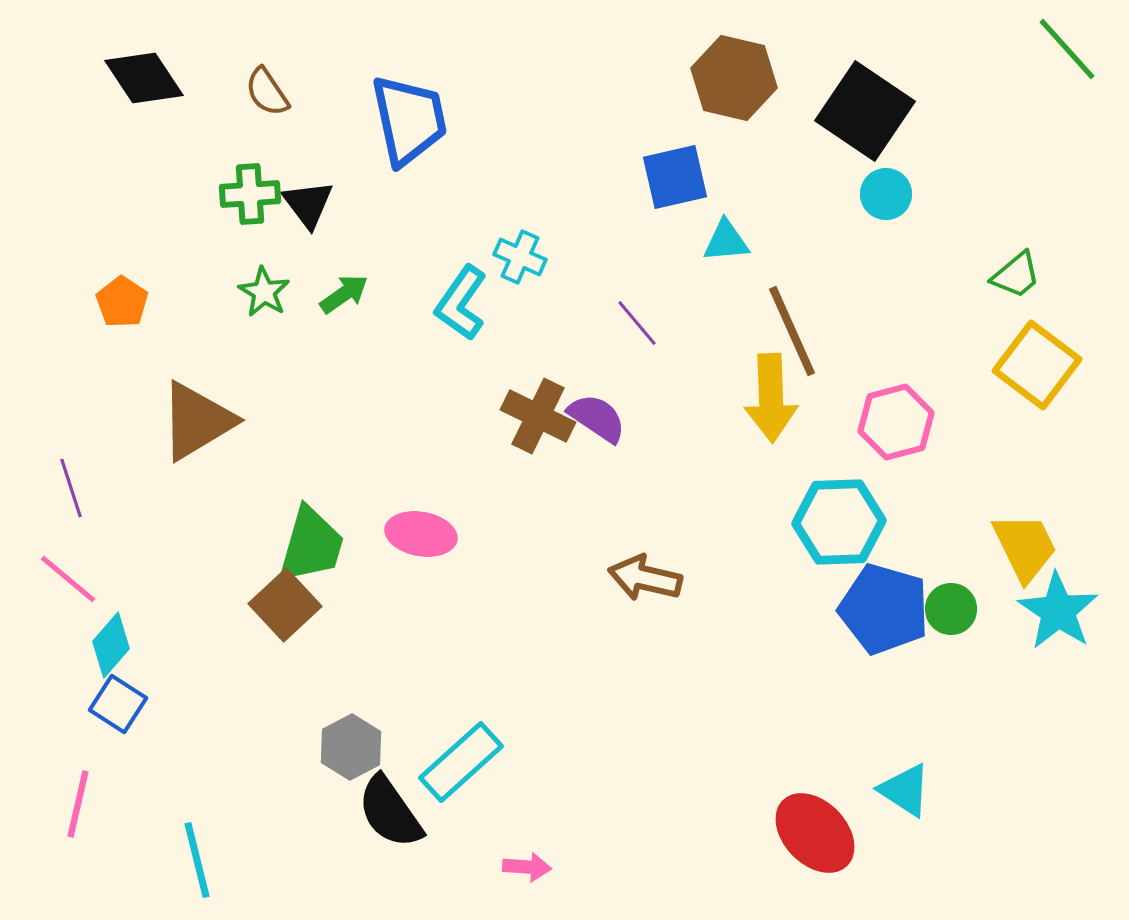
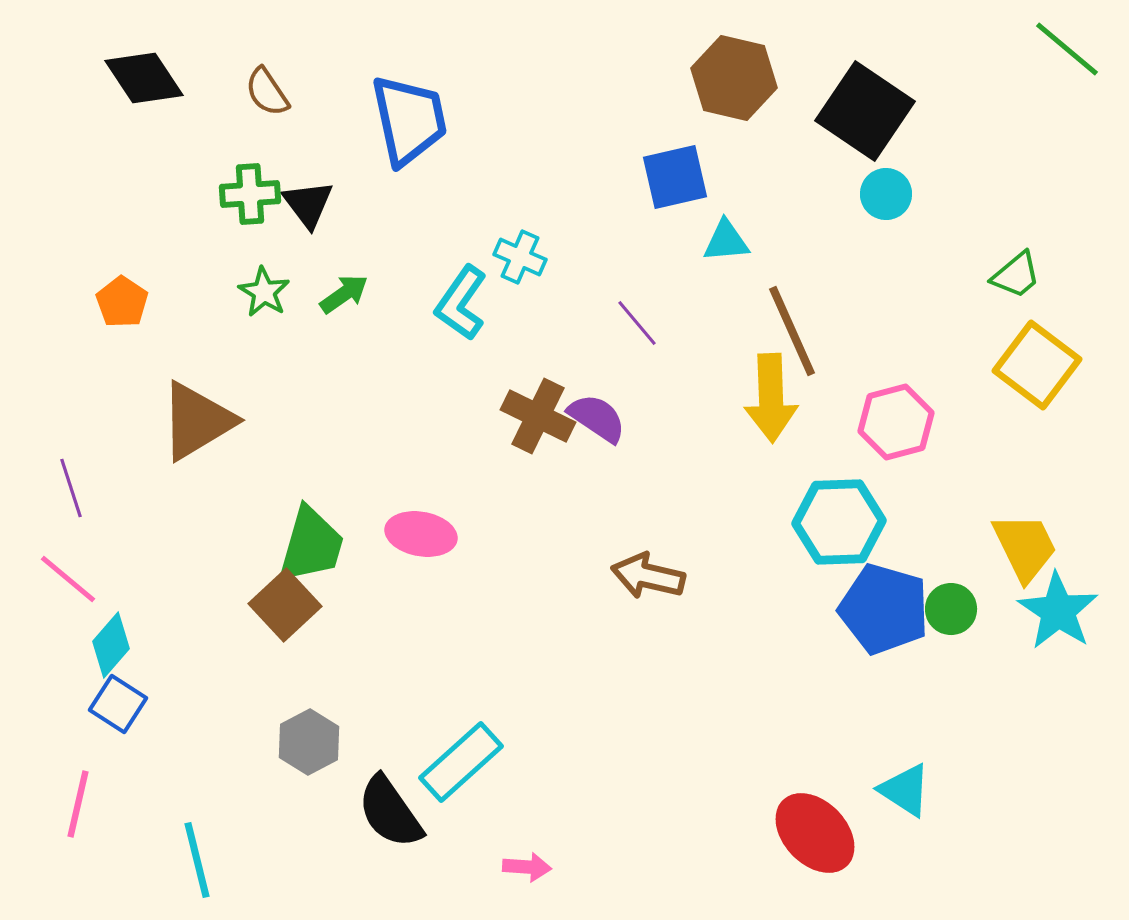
green line at (1067, 49): rotated 8 degrees counterclockwise
brown arrow at (645, 578): moved 3 px right, 2 px up
gray hexagon at (351, 747): moved 42 px left, 5 px up
